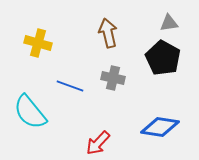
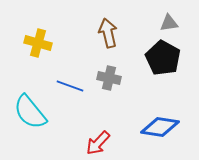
gray cross: moved 4 px left
